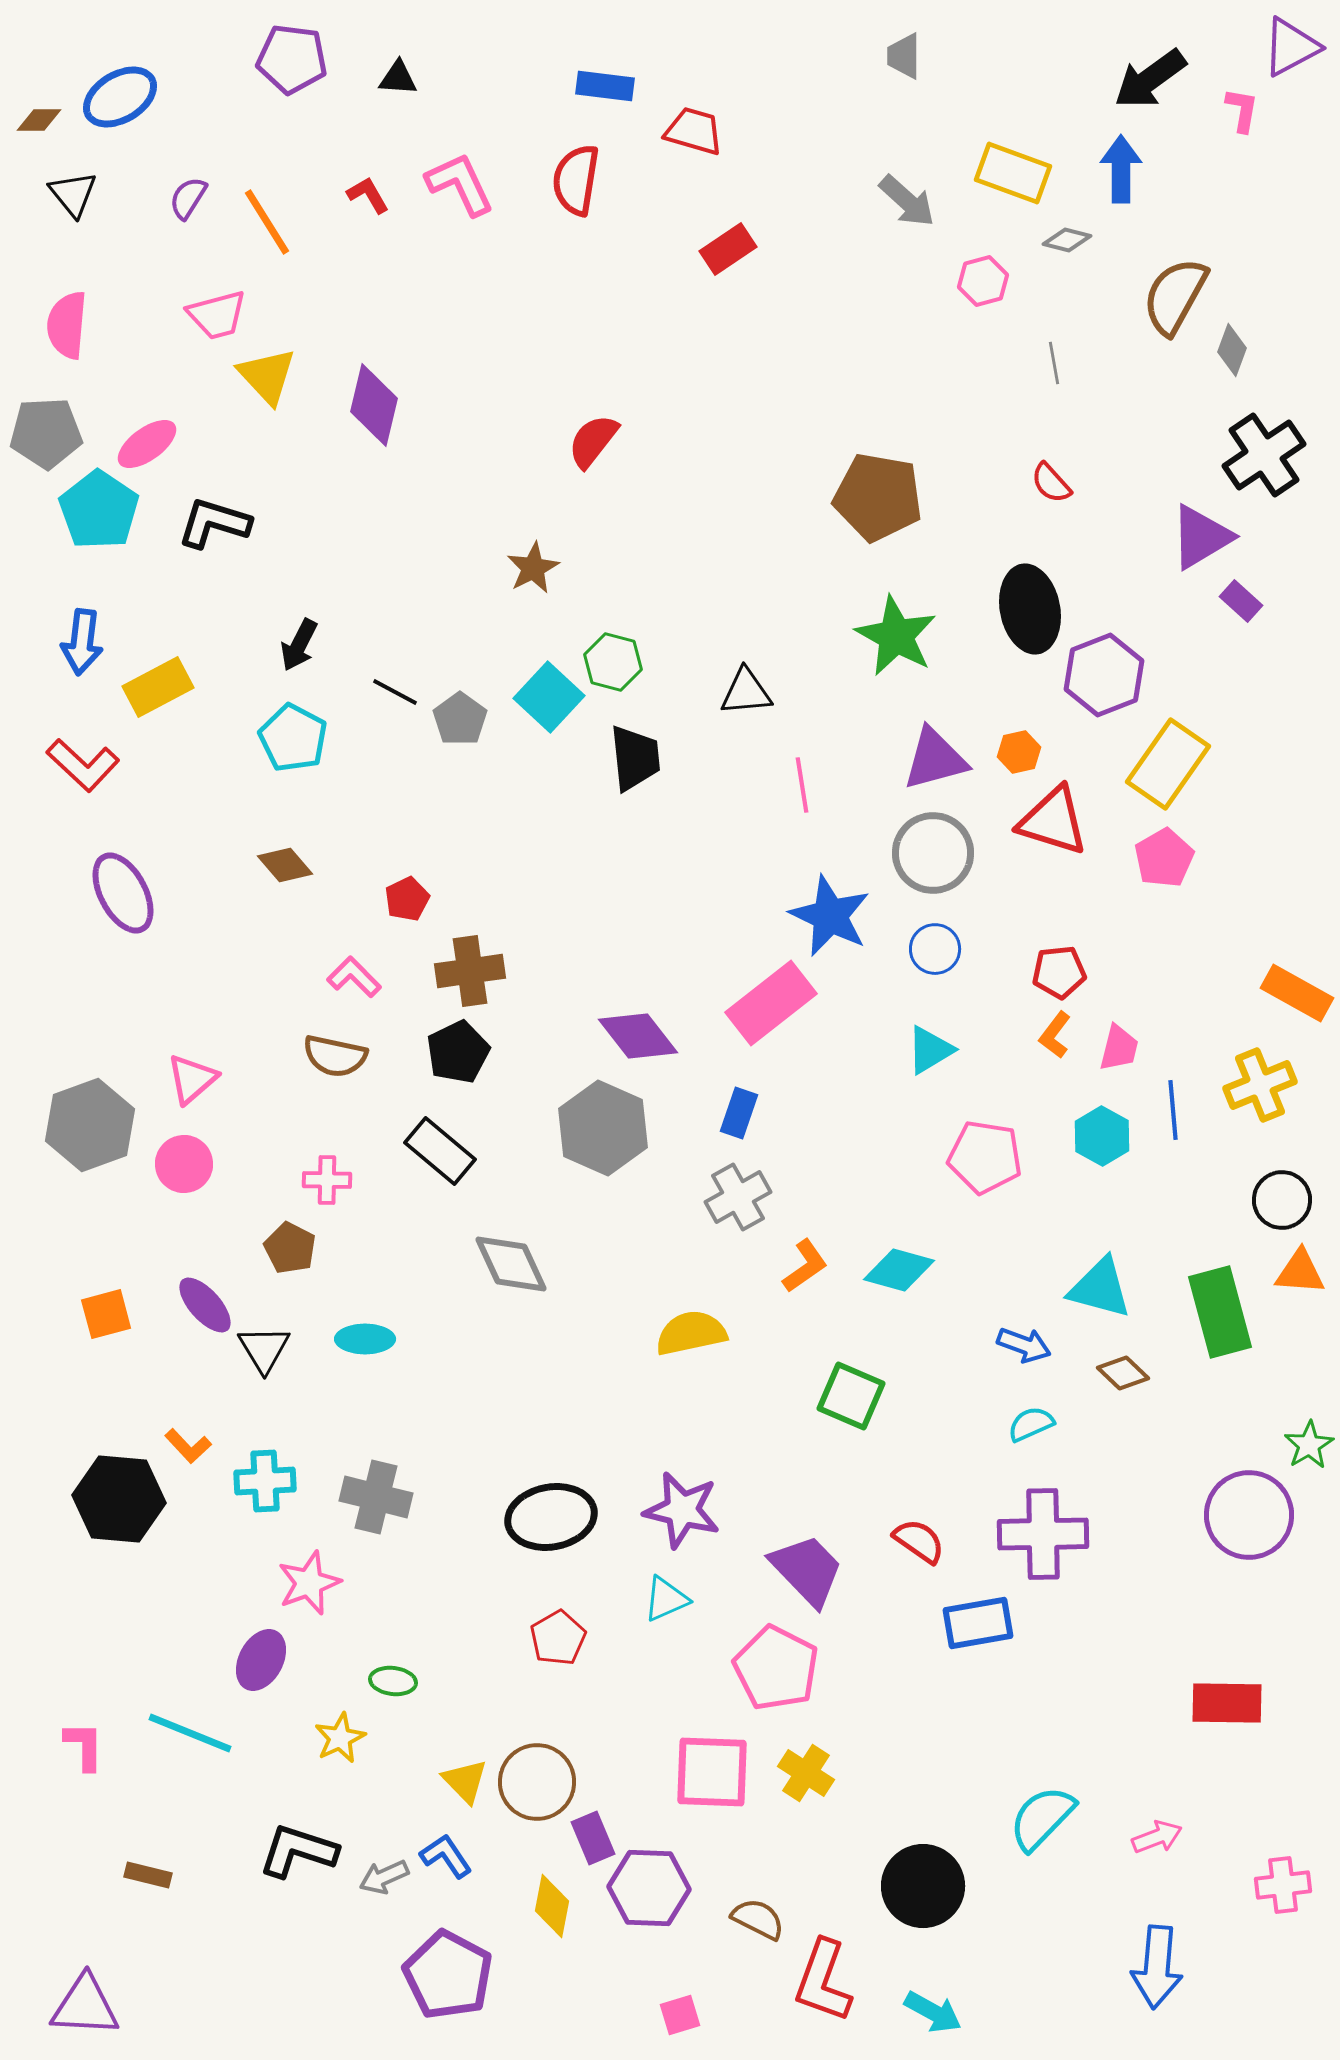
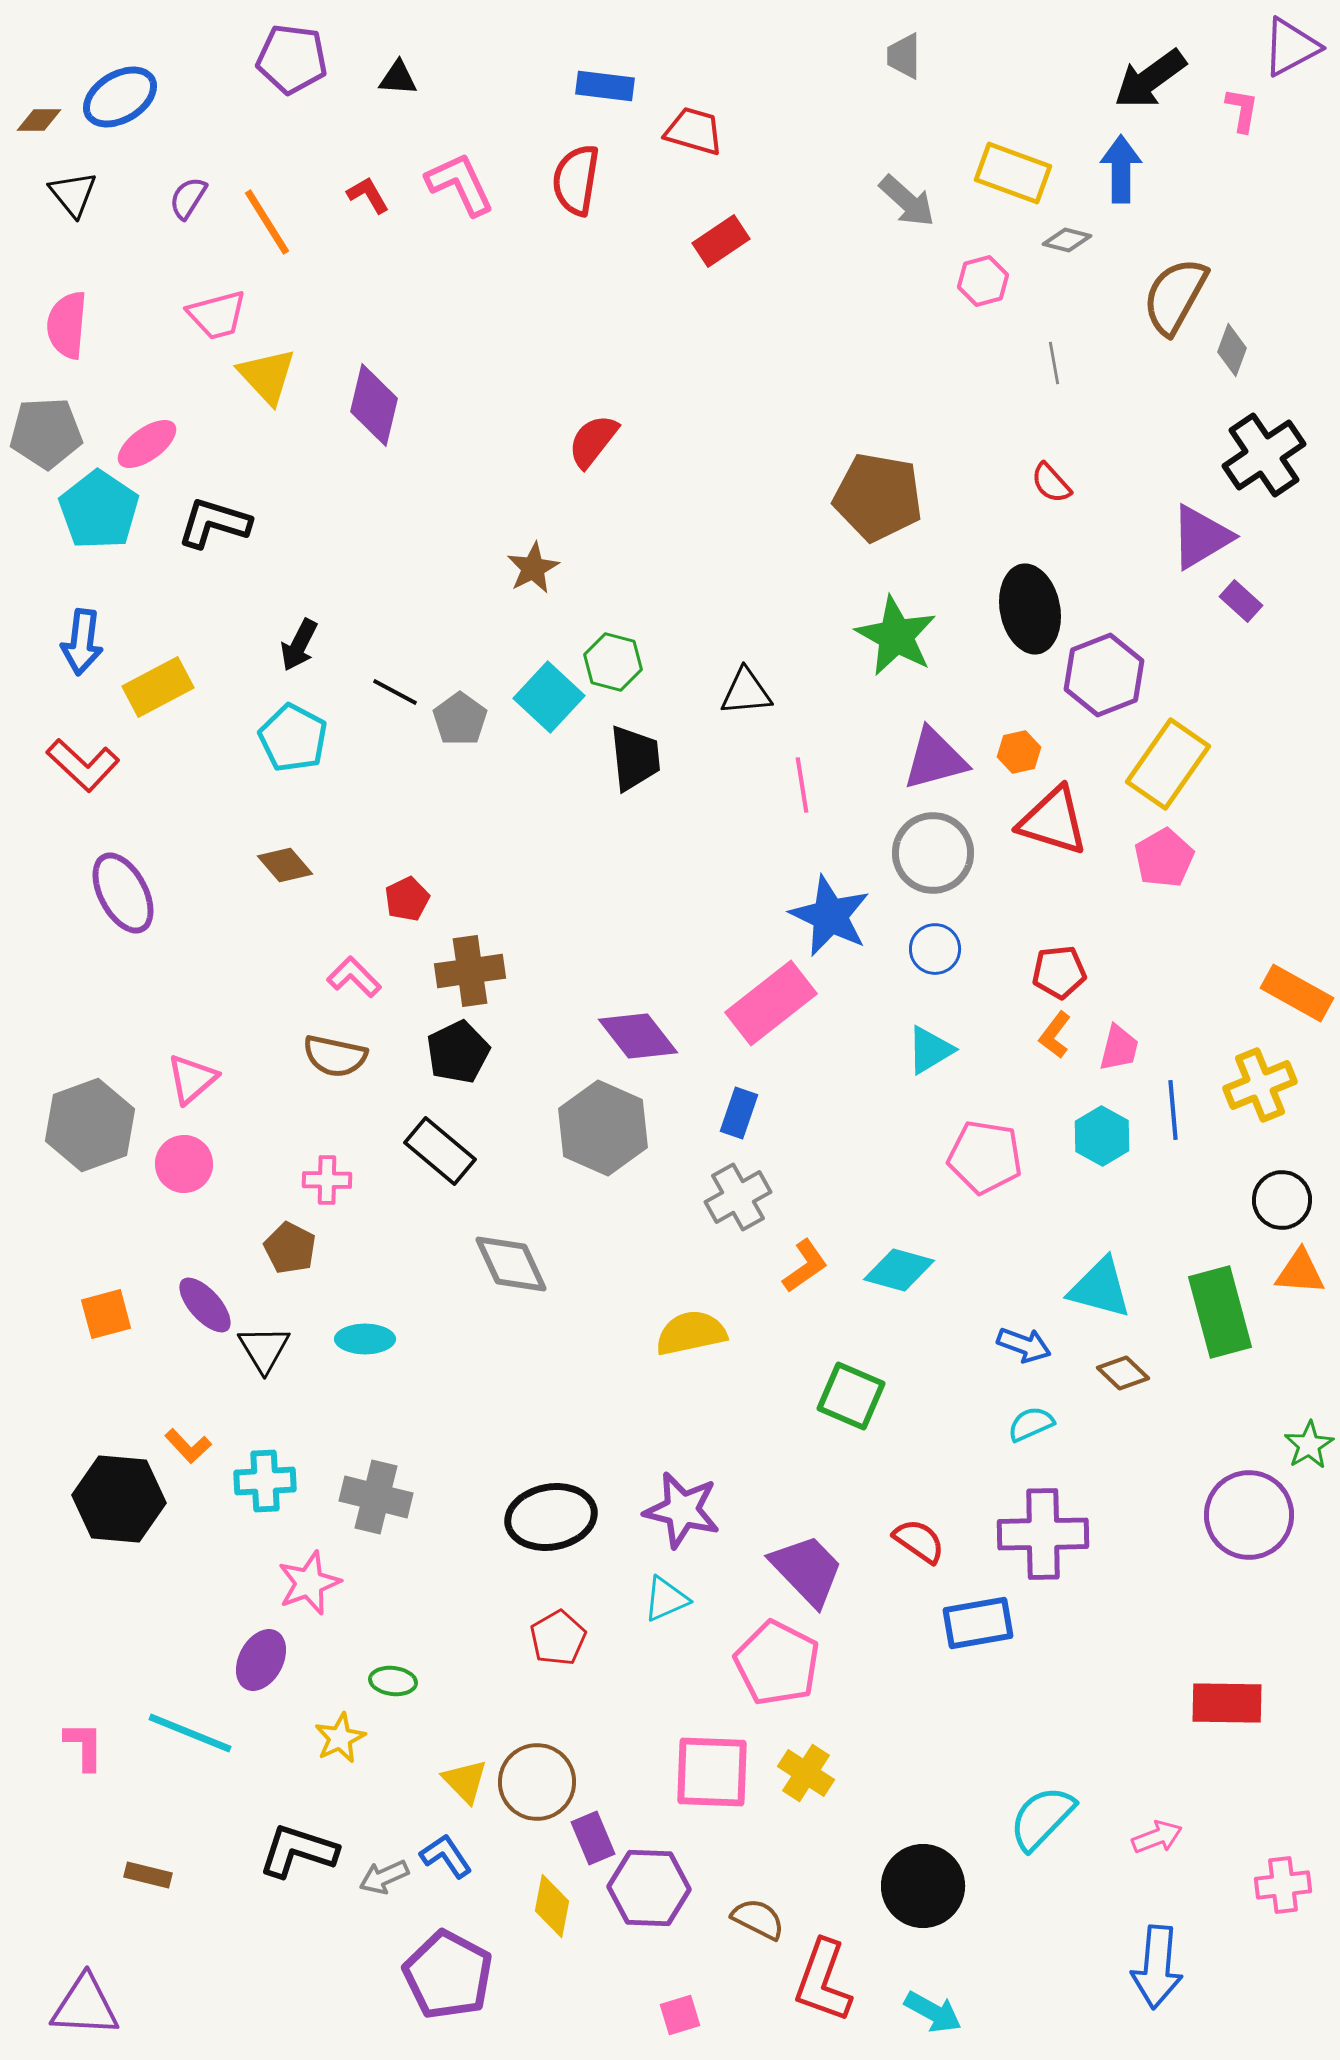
red rectangle at (728, 249): moved 7 px left, 8 px up
pink pentagon at (776, 1668): moved 1 px right, 5 px up
